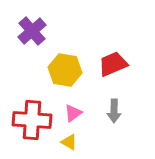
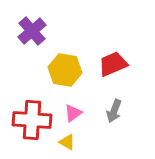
gray arrow: rotated 20 degrees clockwise
yellow triangle: moved 2 px left
